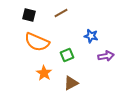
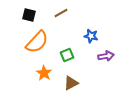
orange semicircle: rotated 70 degrees counterclockwise
